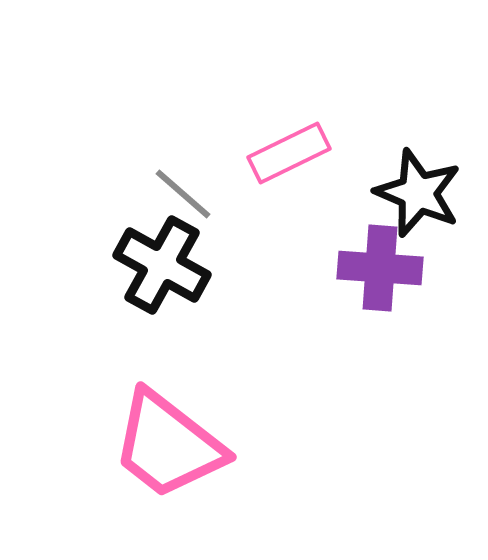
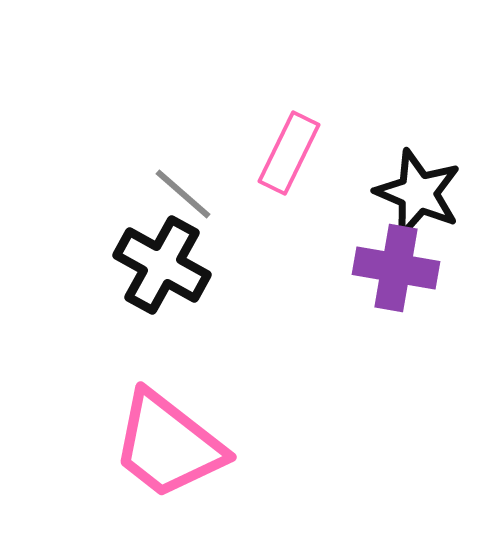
pink rectangle: rotated 38 degrees counterclockwise
purple cross: moved 16 px right; rotated 6 degrees clockwise
